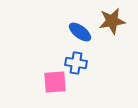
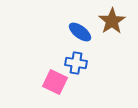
brown star: rotated 24 degrees counterclockwise
pink square: rotated 30 degrees clockwise
